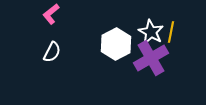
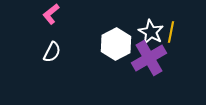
purple cross: moved 2 px left
